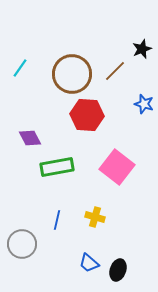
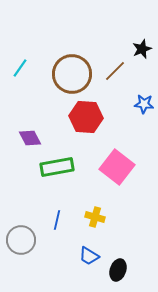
blue star: rotated 12 degrees counterclockwise
red hexagon: moved 1 px left, 2 px down
gray circle: moved 1 px left, 4 px up
blue trapezoid: moved 7 px up; rotated 10 degrees counterclockwise
